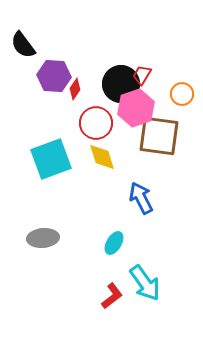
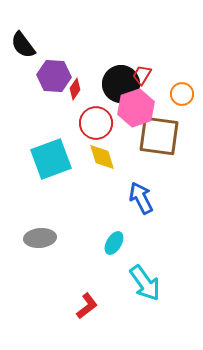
gray ellipse: moved 3 px left
red L-shape: moved 25 px left, 10 px down
